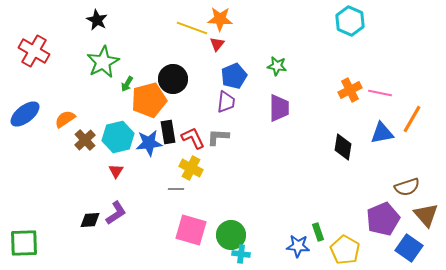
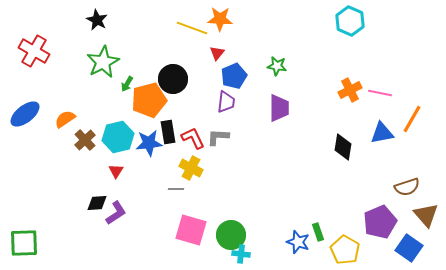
red triangle at (217, 44): moved 9 px down
purple pentagon at (383, 219): moved 3 px left, 3 px down
black diamond at (90, 220): moved 7 px right, 17 px up
blue star at (298, 246): moved 4 px up; rotated 15 degrees clockwise
